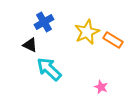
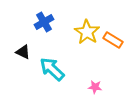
yellow star: rotated 15 degrees counterclockwise
black triangle: moved 7 px left, 7 px down
cyan arrow: moved 3 px right
pink star: moved 6 px left; rotated 16 degrees counterclockwise
